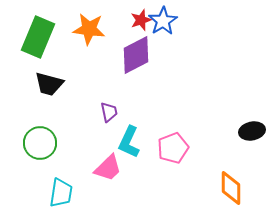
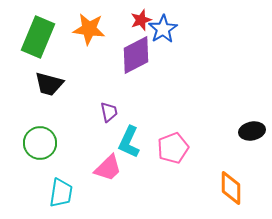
blue star: moved 8 px down
